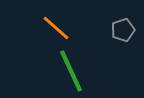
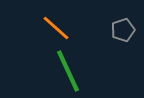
green line: moved 3 px left
